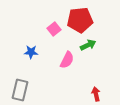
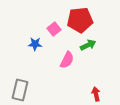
blue star: moved 4 px right, 8 px up
